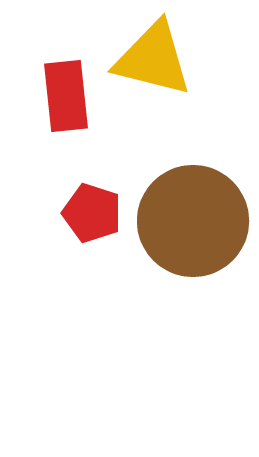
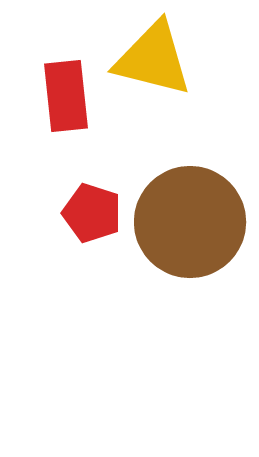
brown circle: moved 3 px left, 1 px down
